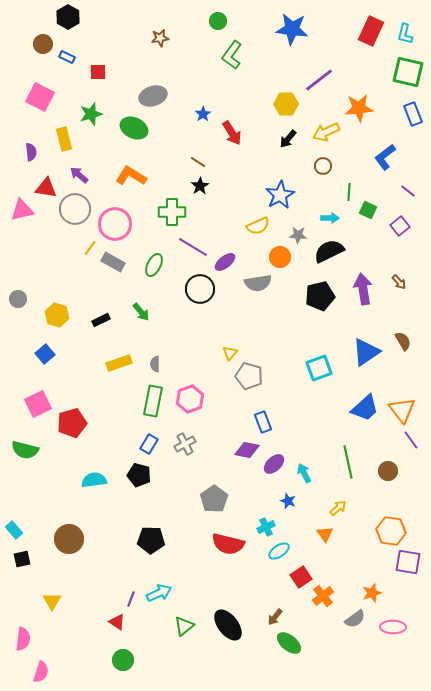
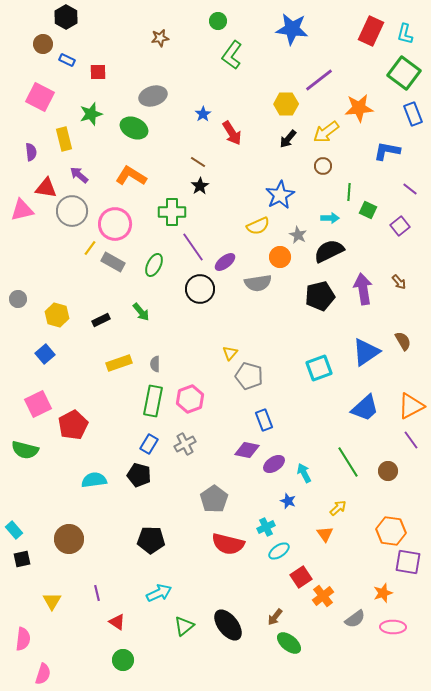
black hexagon at (68, 17): moved 2 px left
blue rectangle at (67, 57): moved 3 px down
green square at (408, 72): moved 4 px left, 1 px down; rotated 24 degrees clockwise
yellow arrow at (326, 132): rotated 12 degrees counterclockwise
blue L-shape at (385, 157): moved 2 px right, 6 px up; rotated 48 degrees clockwise
purple line at (408, 191): moved 2 px right, 2 px up
gray circle at (75, 209): moved 3 px left, 2 px down
gray star at (298, 235): rotated 24 degrees clockwise
purple line at (193, 247): rotated 24 degrees clockwise
orange triangle at (402, 410): moved 9 px right, 4 px up; rotated 40 degrees clockwise
blue rectangle at (263, 422): moved 1 px right, 2 px up
red pentagon at (72, 423): moved 1 px right, 2 px down; rotated 12 degrees counterclockwise
green line at (348, 462): rotated 20 degrees counterclockwise
purple ellipse at (274, 464): rotated 10 degrees clockwise
orange star at (372, 593): moved 11 px right
purple line at (131, 599): moved 34 px left, 6 px up; rotated 35 degrees counterclockwise
pink semicircle at (41, 672): moved 2 px right, 2 px down
